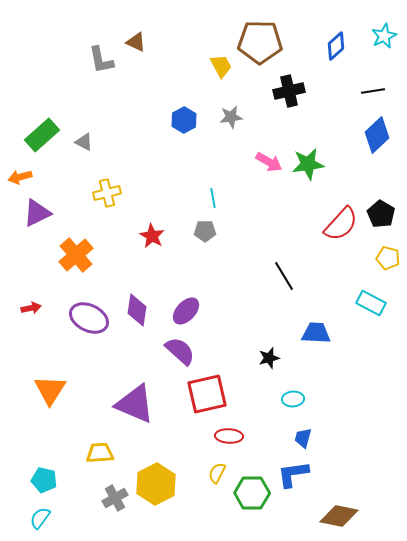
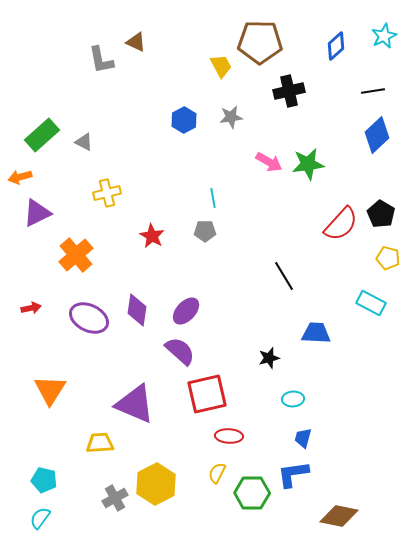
yellow trapezoid at (100, 453): moved 10 px up
